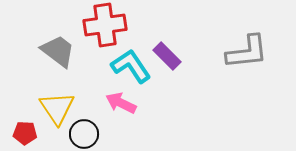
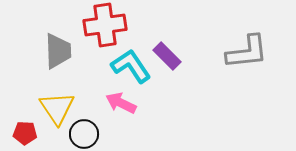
gray trapezoid: rotated 51 degrees clockwise
